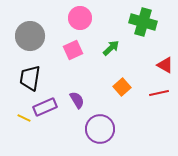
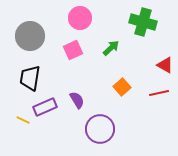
yellow line: moved 1 px left, 2 px down
